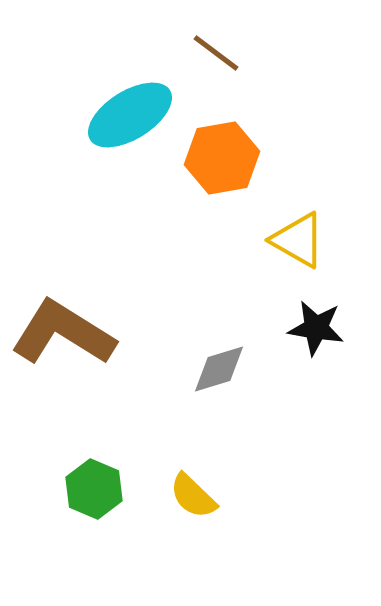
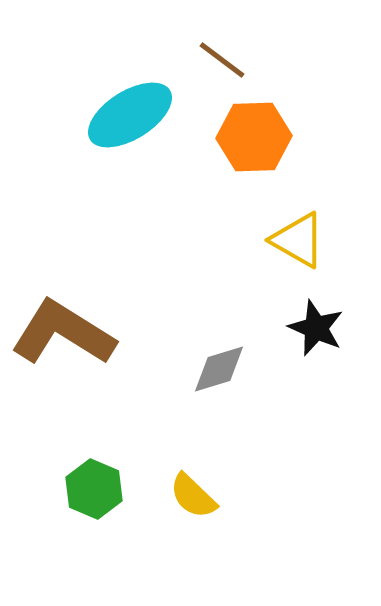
brown line: moved 6 px right, 7 px down
orange hexagon: moved 32 px right, 21 px up; rotated 8 degrees clockwise
black star: rotated 14 degrees clockwise
